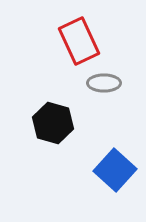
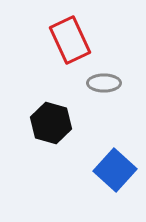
red rectangle: moved 9 px left, 1 px up
black hexagon: moved 2 px left
